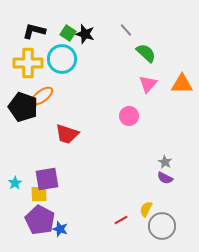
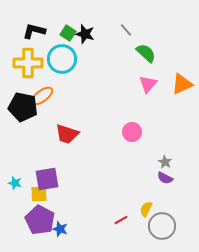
orange triangle: rotated 25 degrees counterclockwise
black pentagon: rotated 8 degrees counterclockwise
pink circle: moved 3 px right, 16 px down
cyan star: rotated 24 degrees counterclockwise
